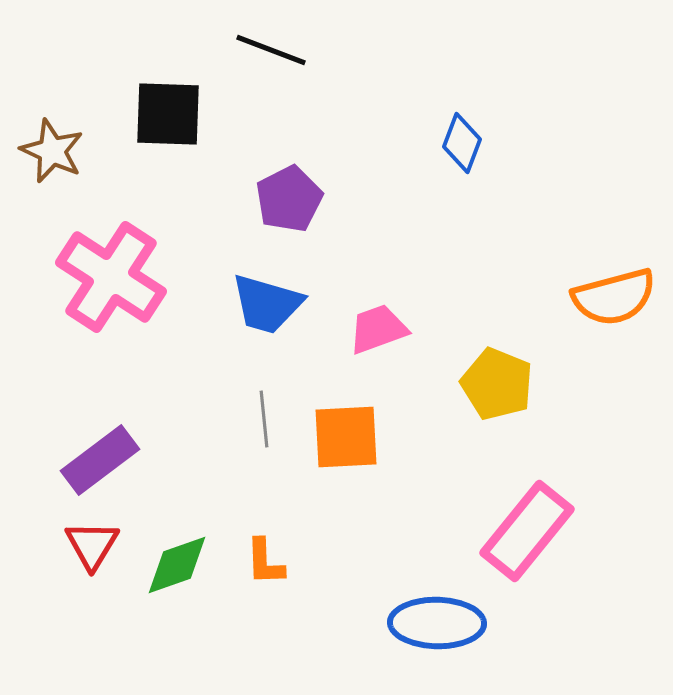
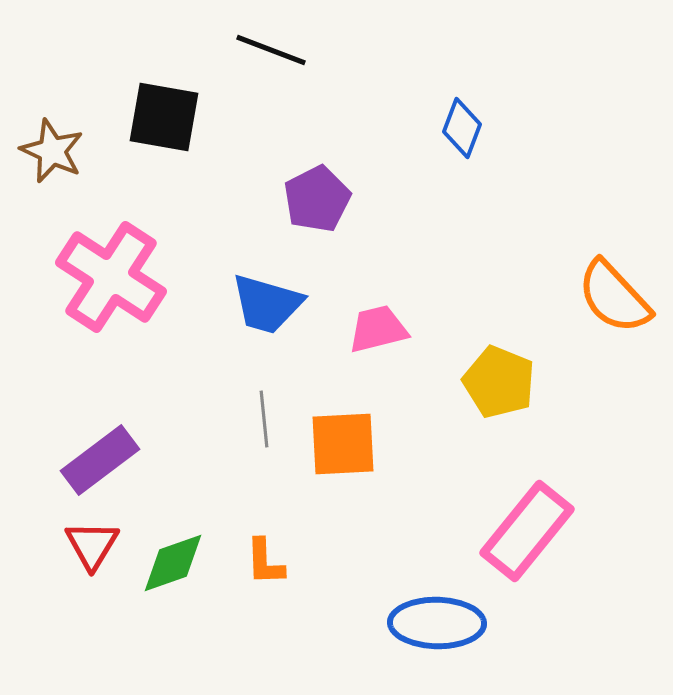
black square: moved 4 px left, 3 px down; rotated 8 degrees clockwise
blue diamond: moved 15 px up
purple pentagon: moved 28 px right
orange semicircle: rotated 62 degrees clockwise
pink trapezoid: rotated 6 degrees clockwise
yellow pentagon: moved 2 px right, 2 px up
orange square: moved 3 px left, 7 px down
green diamond: moved 4 px left, 2 px up
